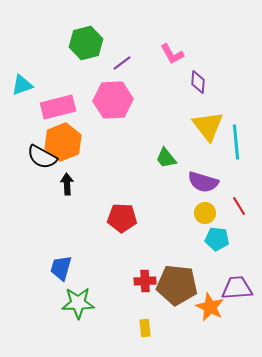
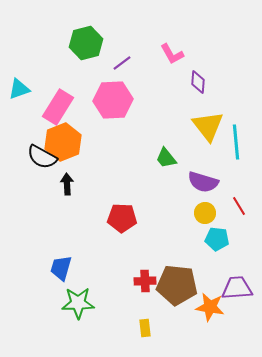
cyan triangle: moved 3 px left, 4 px down
pink rectangle: rotated 44 degrees counterclockwise
orange star: rotated 16 degrees counterclockwise
